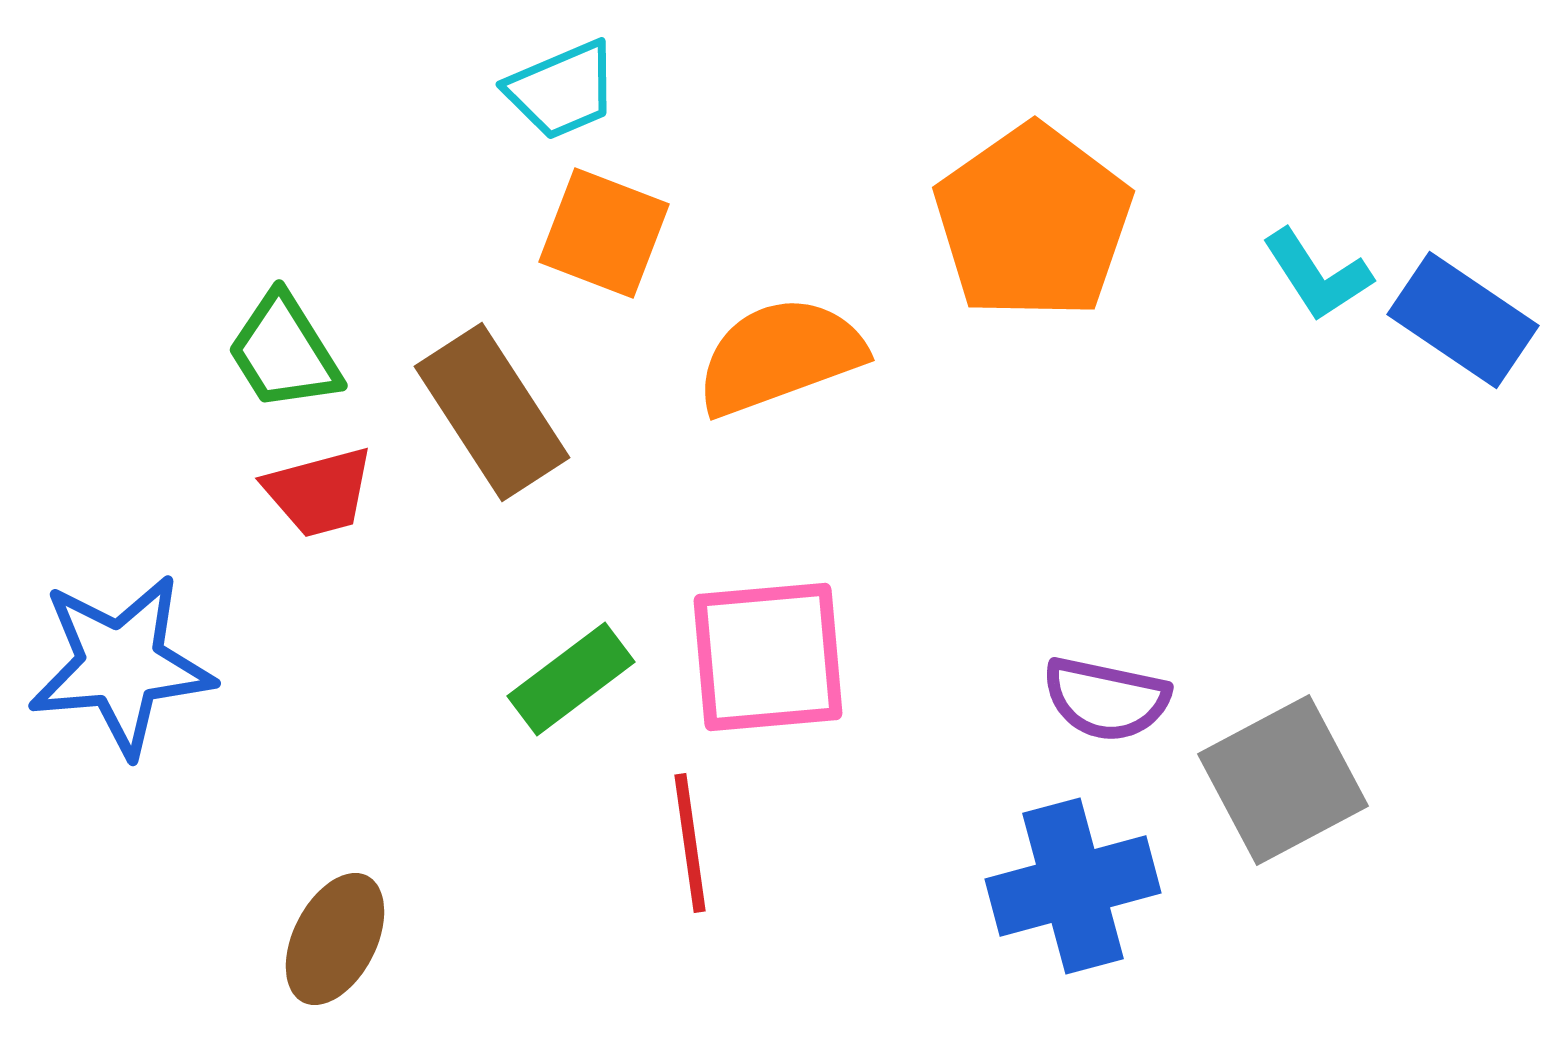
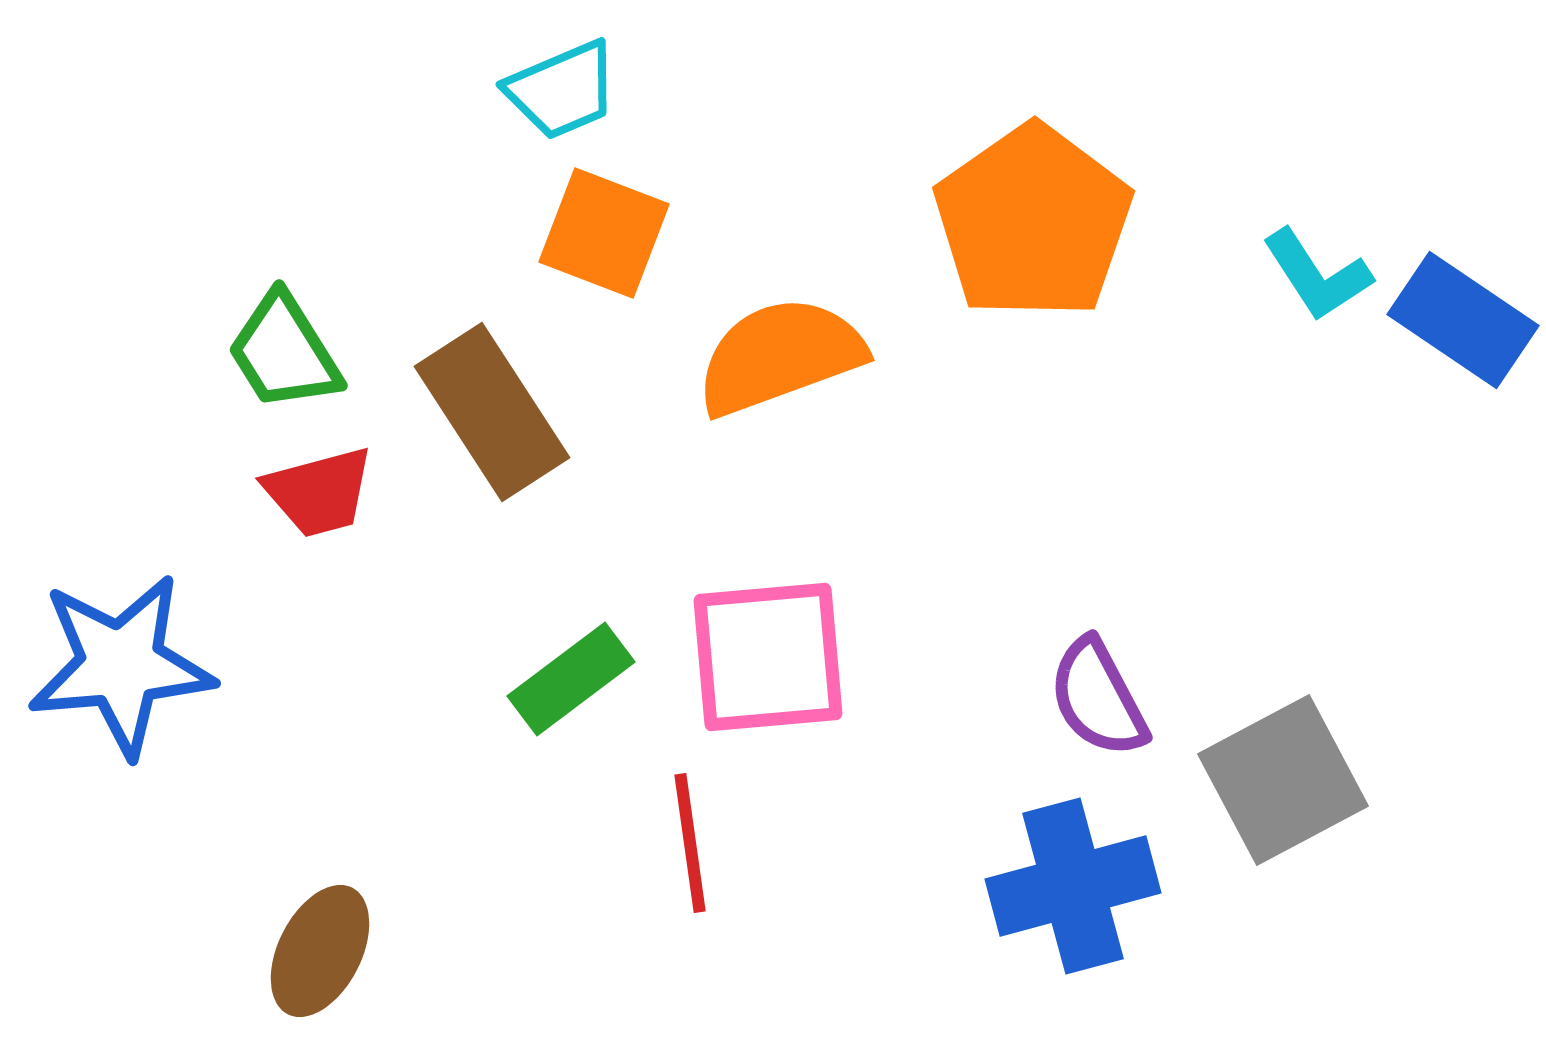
purple semicircle: moved 8 px left, 1 px up; rotated 50 degrees clockwise
brown ellipse: moved 15 px left, 12 px down
